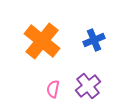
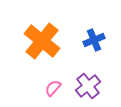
pink semicircle: moved 1 px up; rotated 30 degrees clockwise
